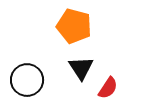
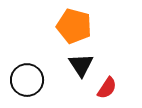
black triangle: moved 3 px up
red semicircle: moved 1 px left
